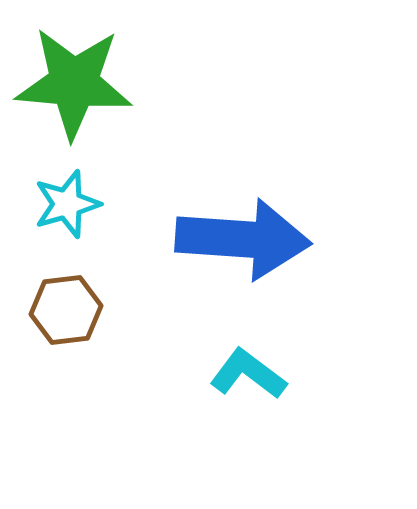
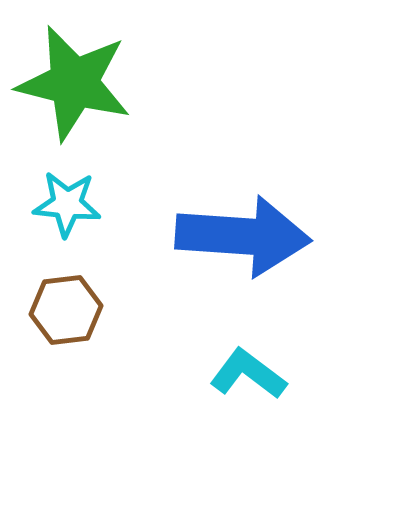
green star: rotated 9 degrees clockwise
cyan star: rotated 22 degrees clockwise
blue arrow: moved 3 px up
